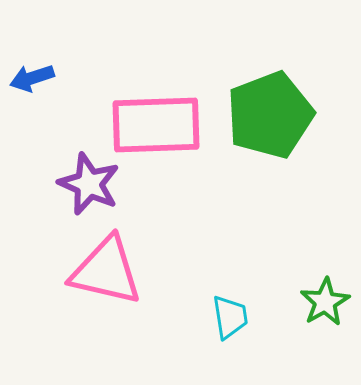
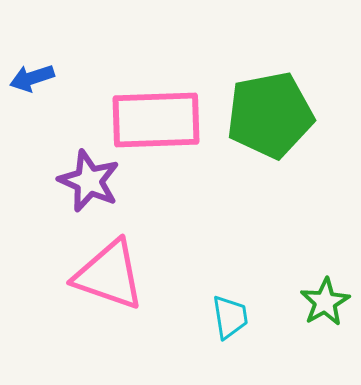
green pentagon: rotated 10 degrees clockwise
pink rectangle: moved 5 px up
purple star: moved 3 px up
pink triangle: moved 3 px right, 4 px down; rotated 6 degrees clockwise
